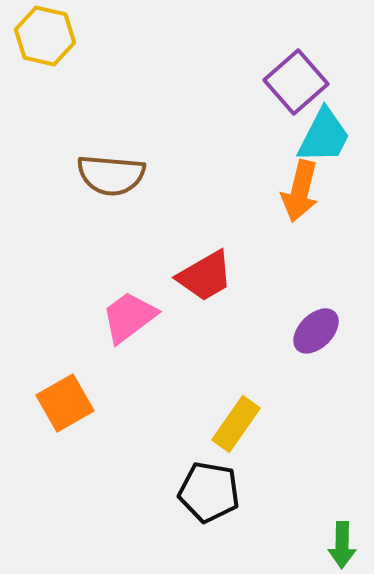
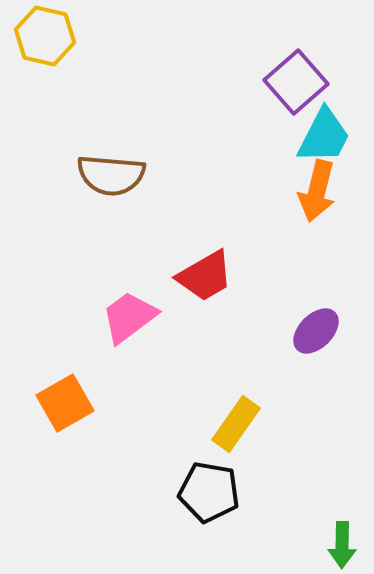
orange arrow: moved 17 px right
